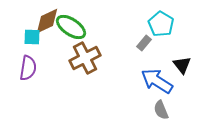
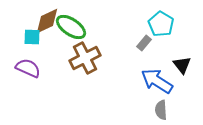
purple semicircle: rotated 75 degrees counterclockwise
gray semicircle: rotated 18 degrees clockwise
